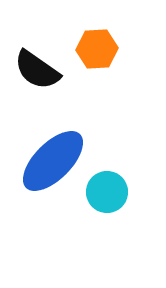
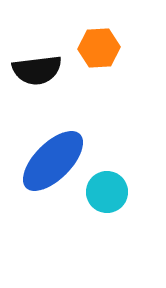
orange hexagon: moved 2 px right, 1 px up
black semicircle: rotated 42 degrees counterclockwise
